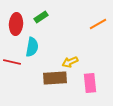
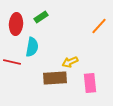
orange line: moved 1 px right, 2 px down; rotated 18 degrees counterclockwise
